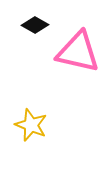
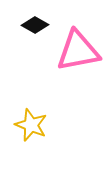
pink triangle: moved 1 px up; rotated 24 degrees counterclockwise
